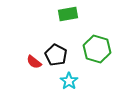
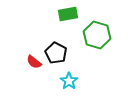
green hexagon: moved 14 px up
black pentagon: moved 2 px up
